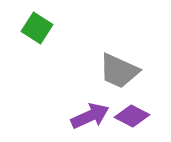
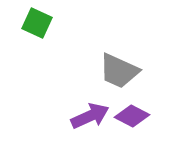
green square: moved 5 px up; rotated 8 degrees counterclockwise
